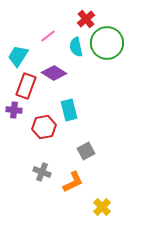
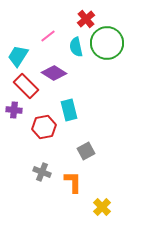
red rectangle: rotated 65 degrees counterclockwise
orange L-shape: rotated 65 degrees counterclockwise
